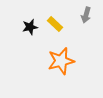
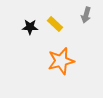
black star: rotated 14 degrees clockwise
